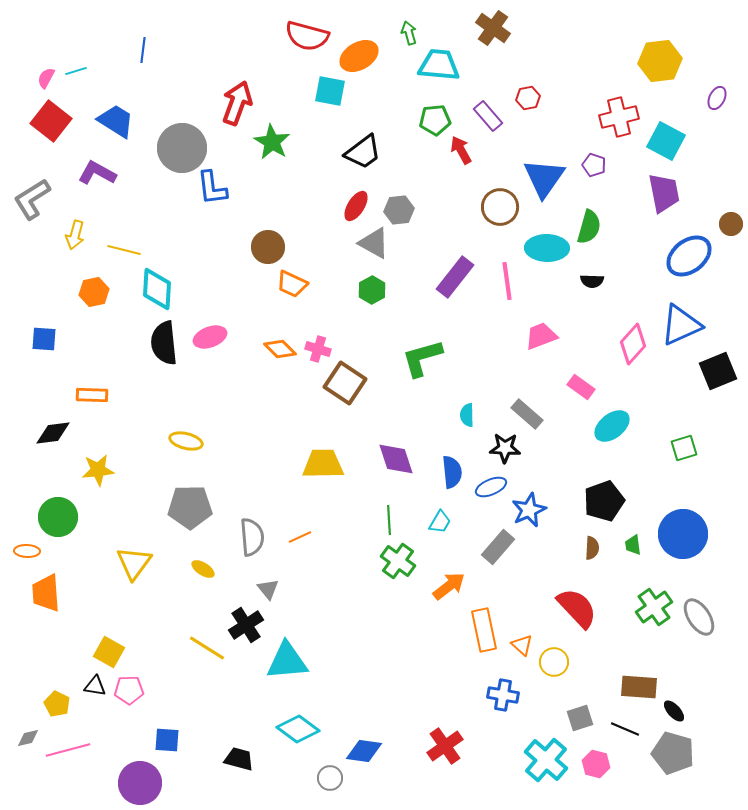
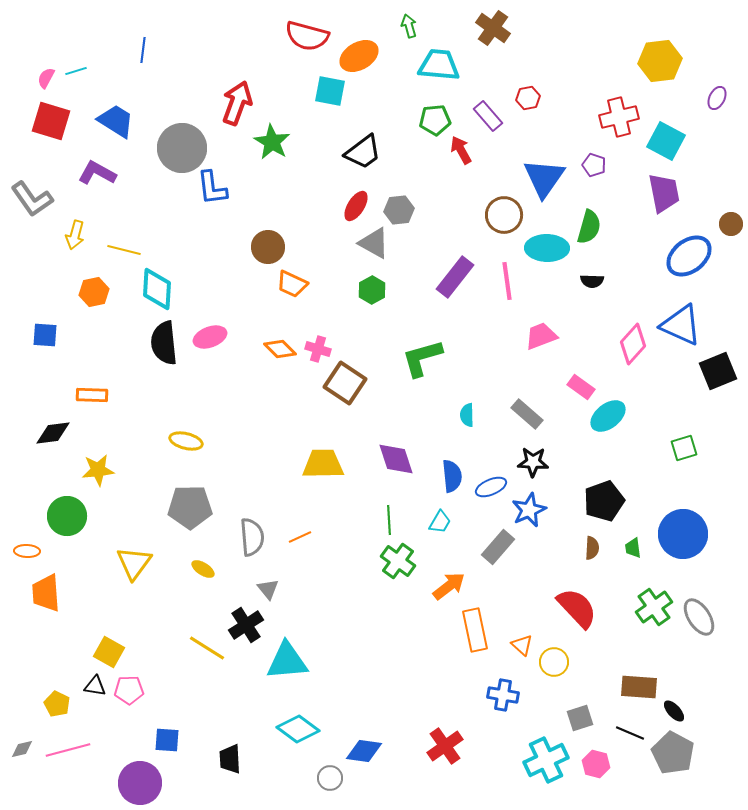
green arrow at (409, 33): moved 7 px up
red square at (51, 121): rotated 21 degrees counterclockwise
gray L-shape at (32, 199): rotated 93 degrees counterclockwise
brown circle at (500, 207): moved 4 px right, 8 px down
blue triangle at (681, 325): rotated 48 degrees clockwise
blue square at (44, 339): moved 1 px right, 4 px up
cyan ellipse at (612, 426): moved 4 px left, 10 px up
black star at (505, 448): moved 28 px right, 14 px down
blue semicircle at (452, 472): moved 4 px down
green circle at (58, 517): moved 9 px right, 1 px up
green trapezoid at (633, 545): moved 3 px down
orange rectangle at (484, 630): moved 9 px left
black line at (625, 729): moved 5 px right, 4 px down
gray diamond at (28, 738): moved 6 px left, 11 px down
gray pentagon at (673, 753): rotated 12 degrees clockwise
black trapezoid at (239, 759): moved 9 px left; rotated 108 degrees counterclockwise
cyan cross at (546, 760): rotated 24 degrees clockwise
